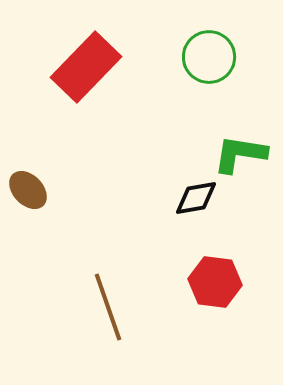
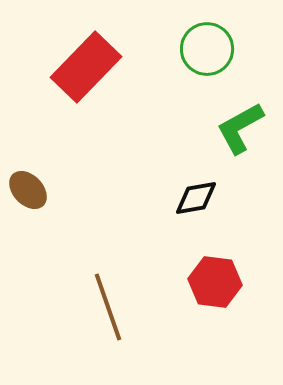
green circle: moved 2 px left, 8 px up
green L-shape: moved 26 px up; rotated 38 degrees counterclockwise
